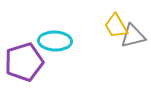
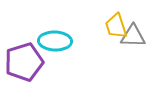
yellow trapezoid: rotated 12 degrees clockwise
gray triangle: rotated 16 degrees clockwise
